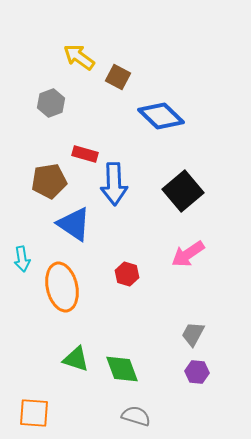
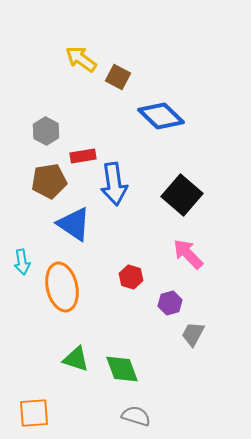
yellow arrow: moved 2 px right, 2 px down
gray hexagon: moved 5 px left, 28 px down; rotated 12 degrees counterclockwise
red rectangle: moved 2 px left, 2 px down; rotated 25 degrees counterclockwise
blue arrow: rotated 6 degrees counterclockwise
black square: moved 1 px left, 4 px down; rotated 9 degrees counterclockwise
pink arrow: rotated 80 degrees clockwise
cyan arrow: moved 3 px down
red hexagon: moved 4 px right, 3 px down
purple hexagon: moved 27 px left, 69 px up; rotated 20 degrees counterclockwise
orange square: rotated 8 degrees counterclockwise
